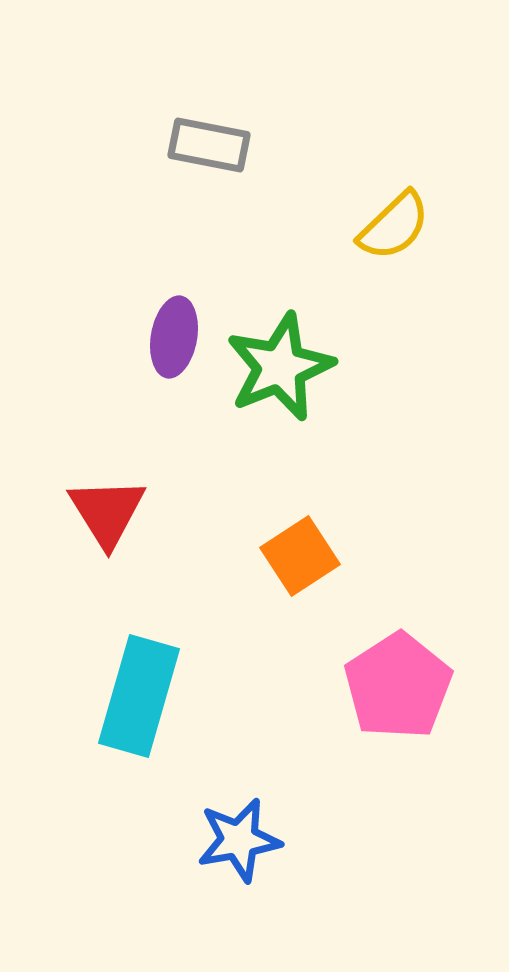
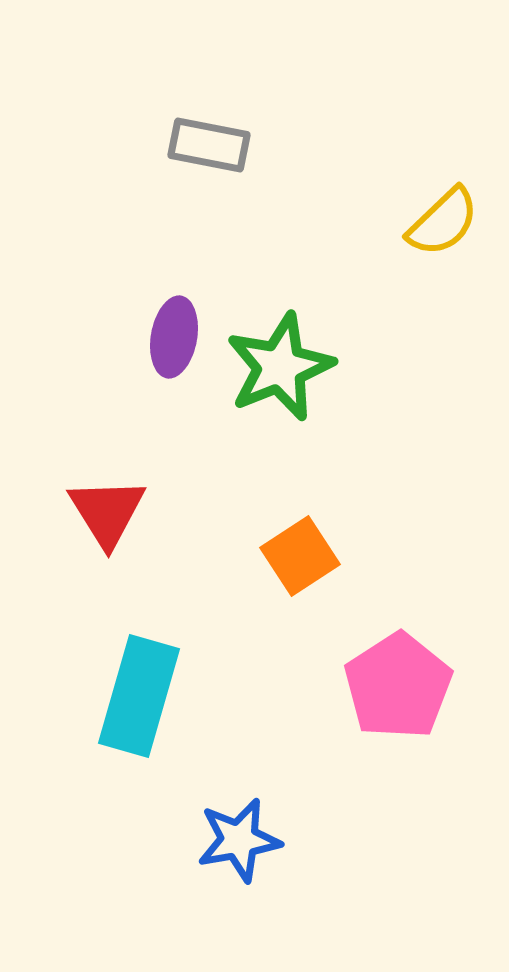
yellow semicircle: moved 49 px right, 4 px up
